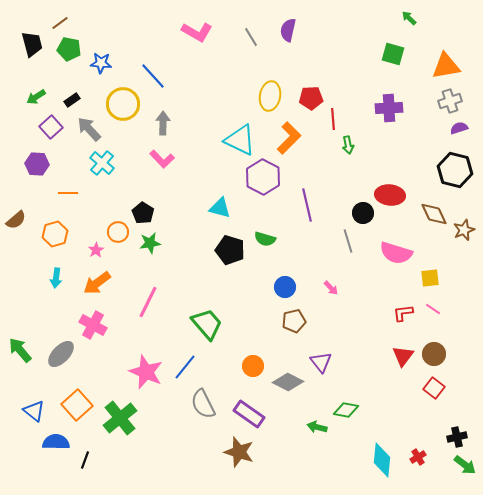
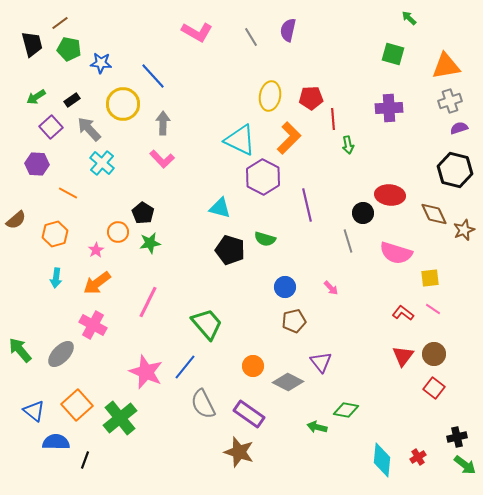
orange line at (68, 193): rotated 30 degrees clockwise
red L-shape at (403, 313): rotated 45 degrees clockwise
